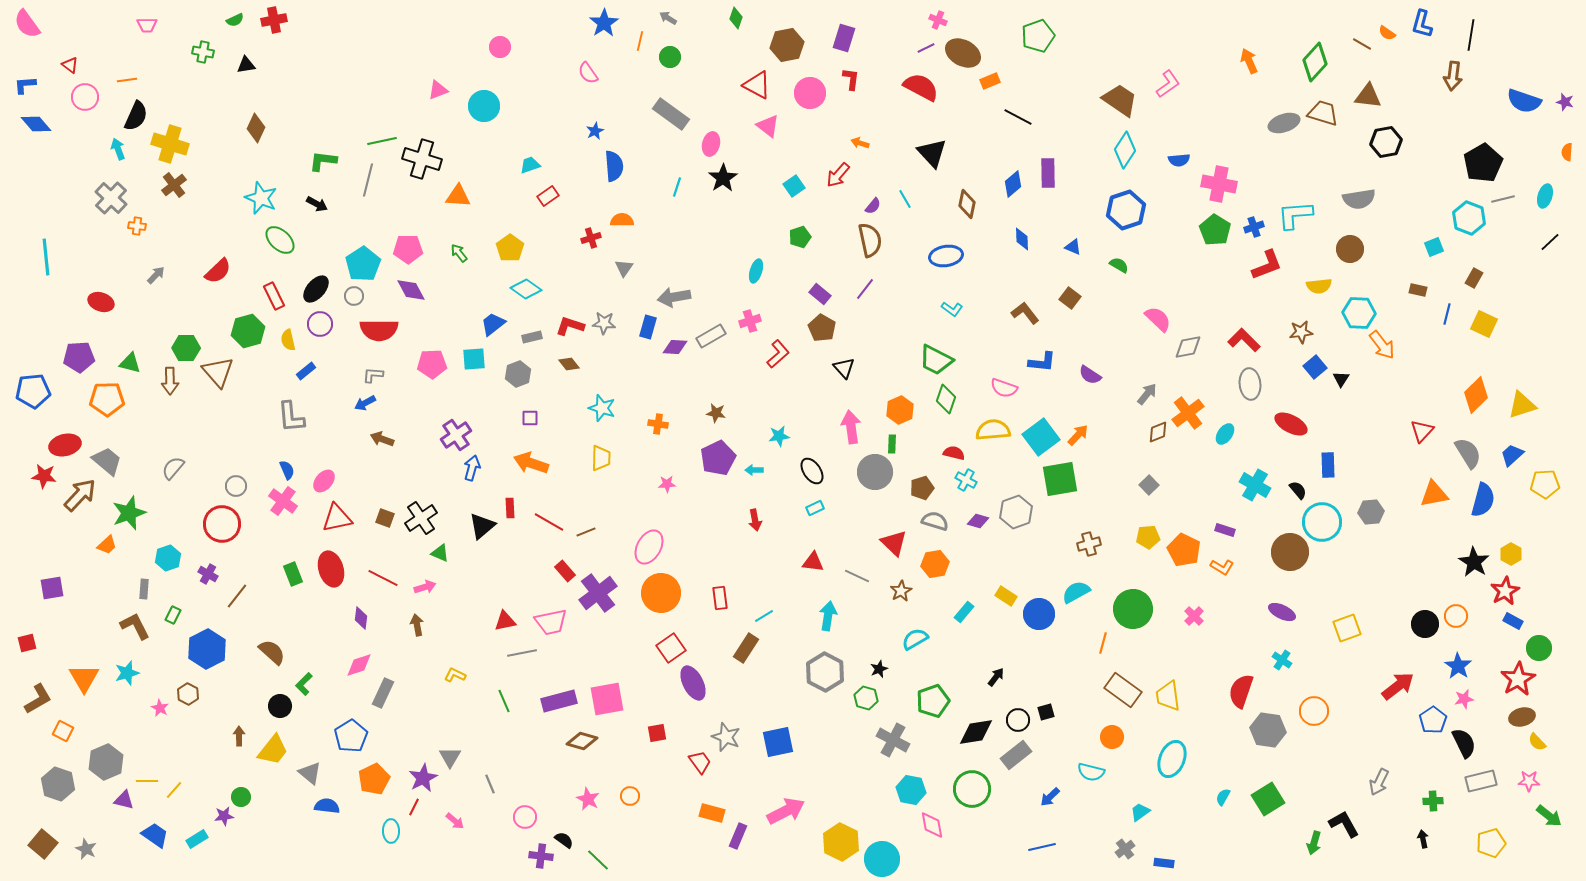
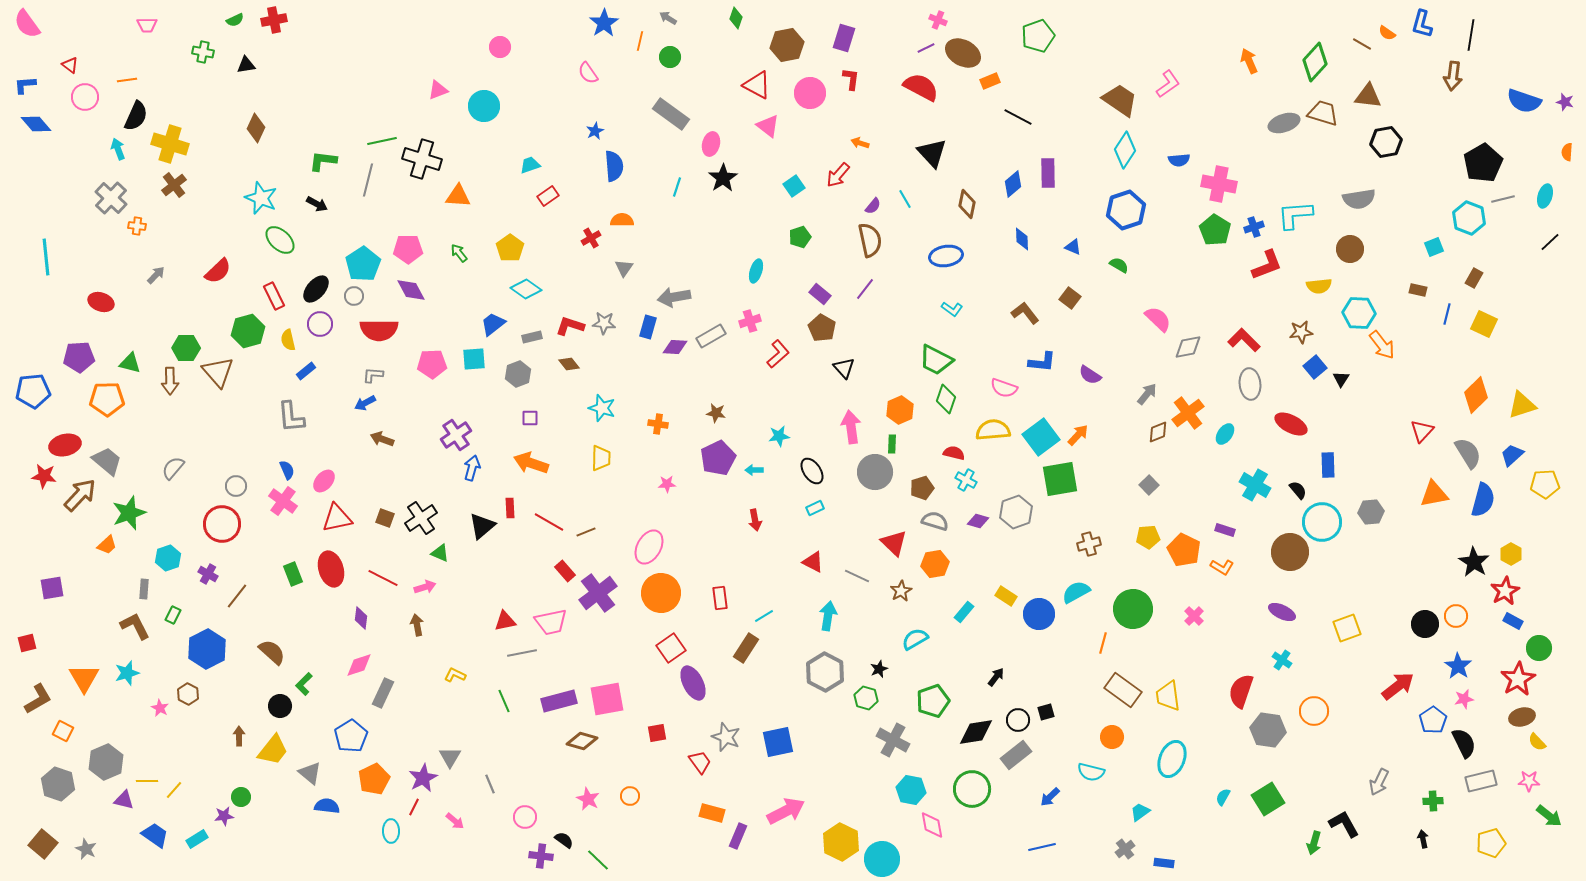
red cross at (591, 238): rotated 12 degrees counterclockwise
red triangle at (813, 562): rotated 20 degrees clockwise
